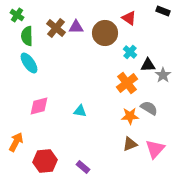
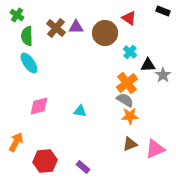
gray semicircle: moved 24 px left, 8 px up
pink triangle: rotated 25 degrees clockwise
